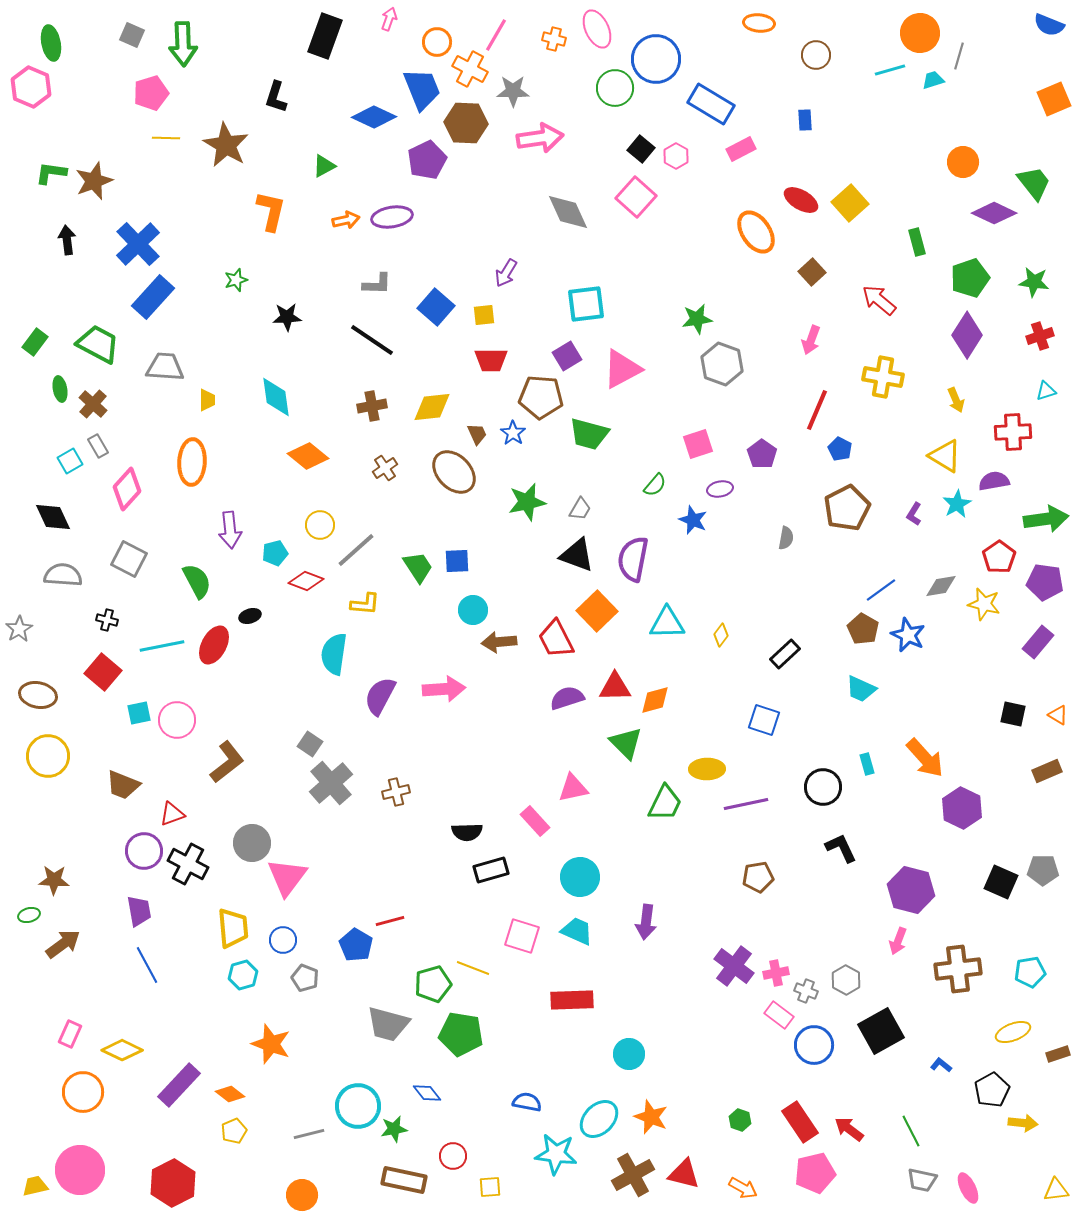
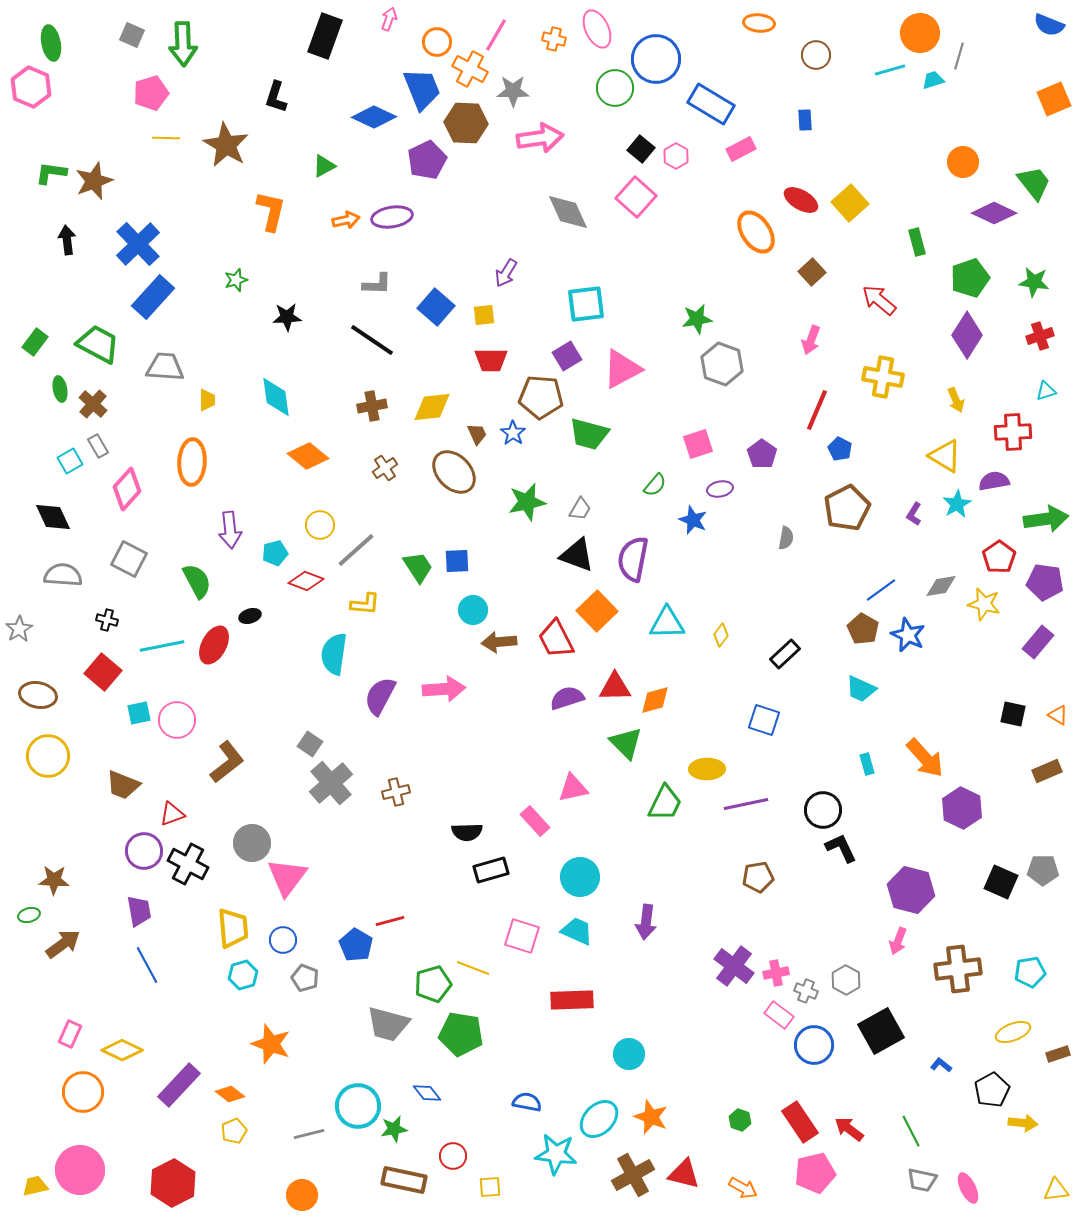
black circle at (823, 787): moved 23 px down
